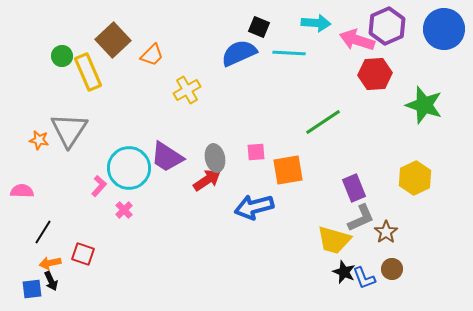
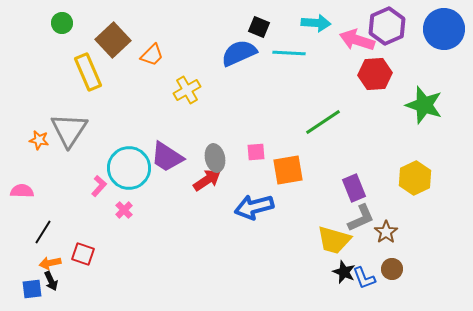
green circle: moved 33 px up
